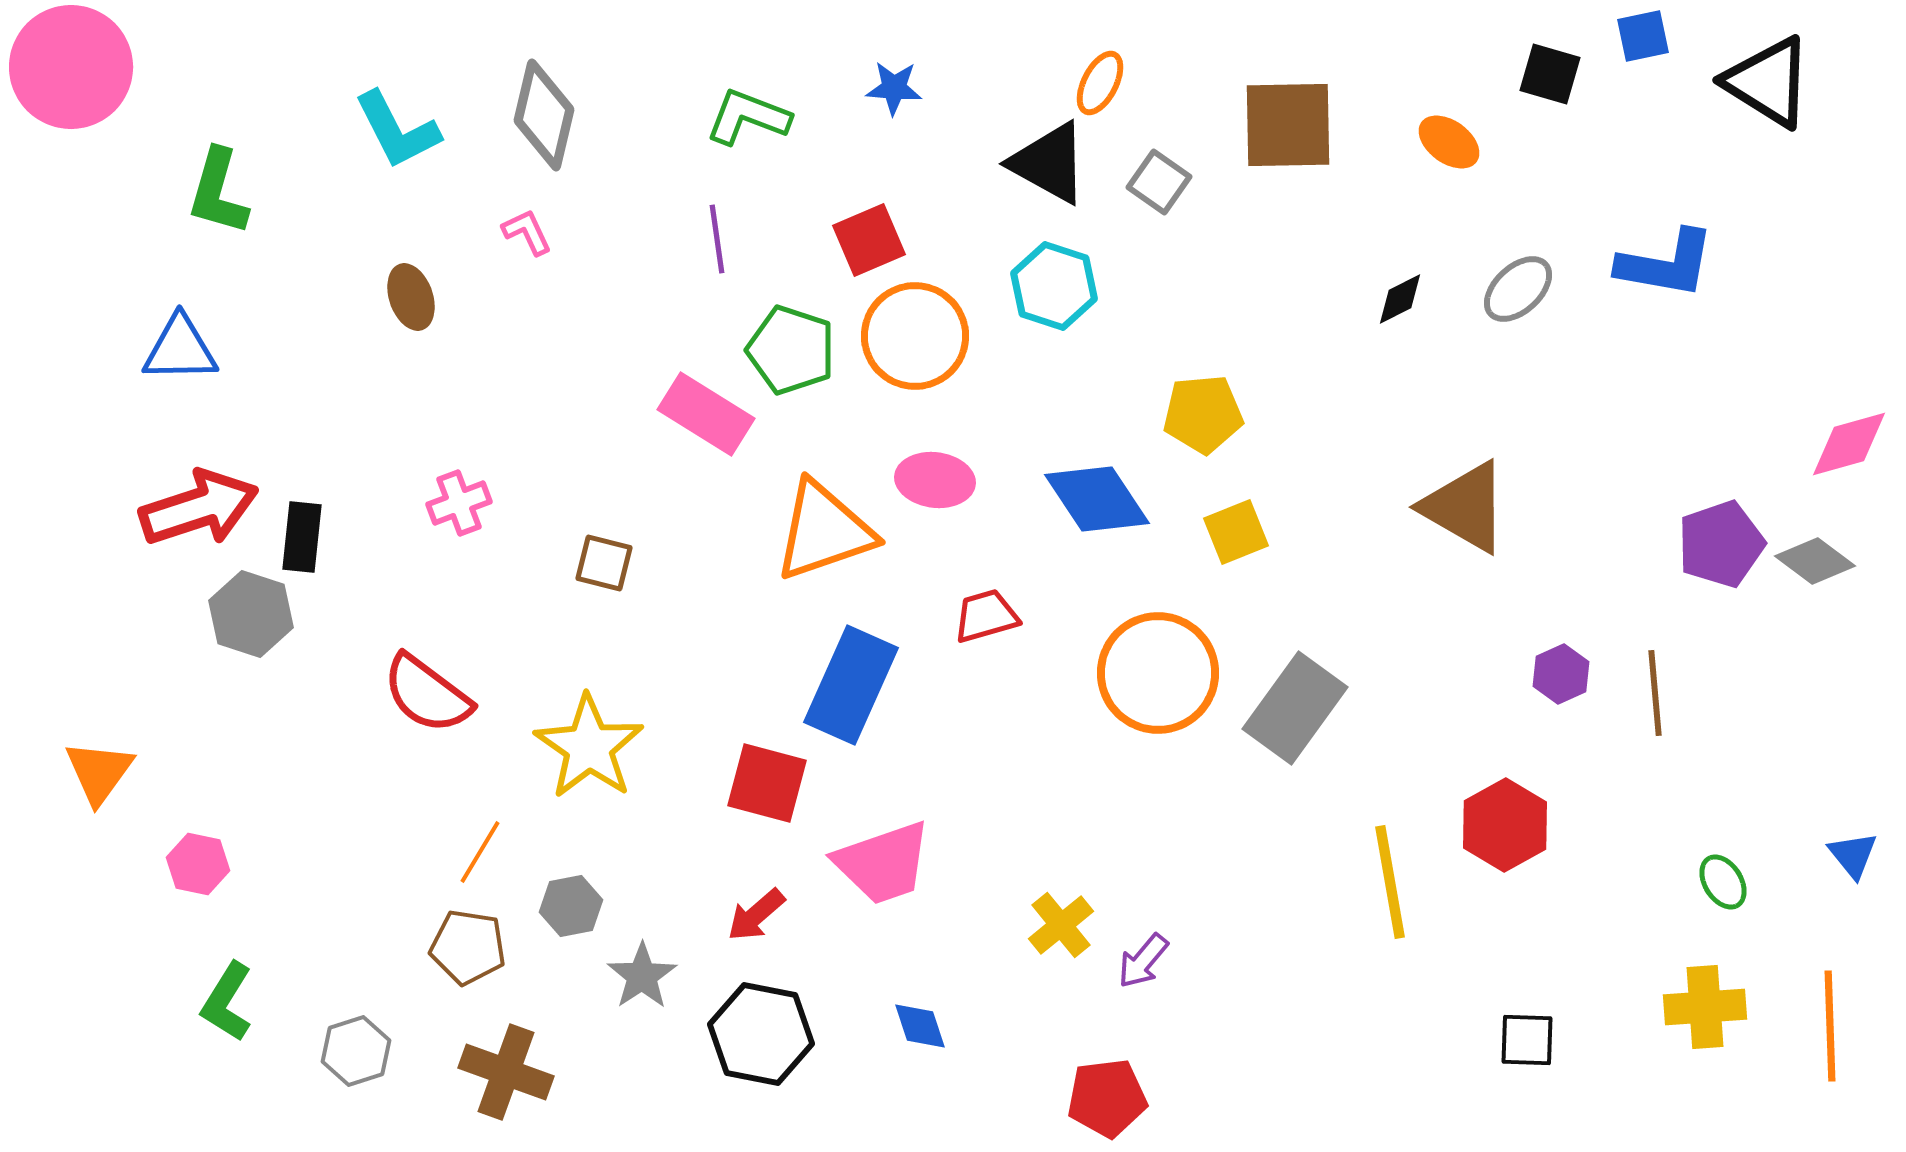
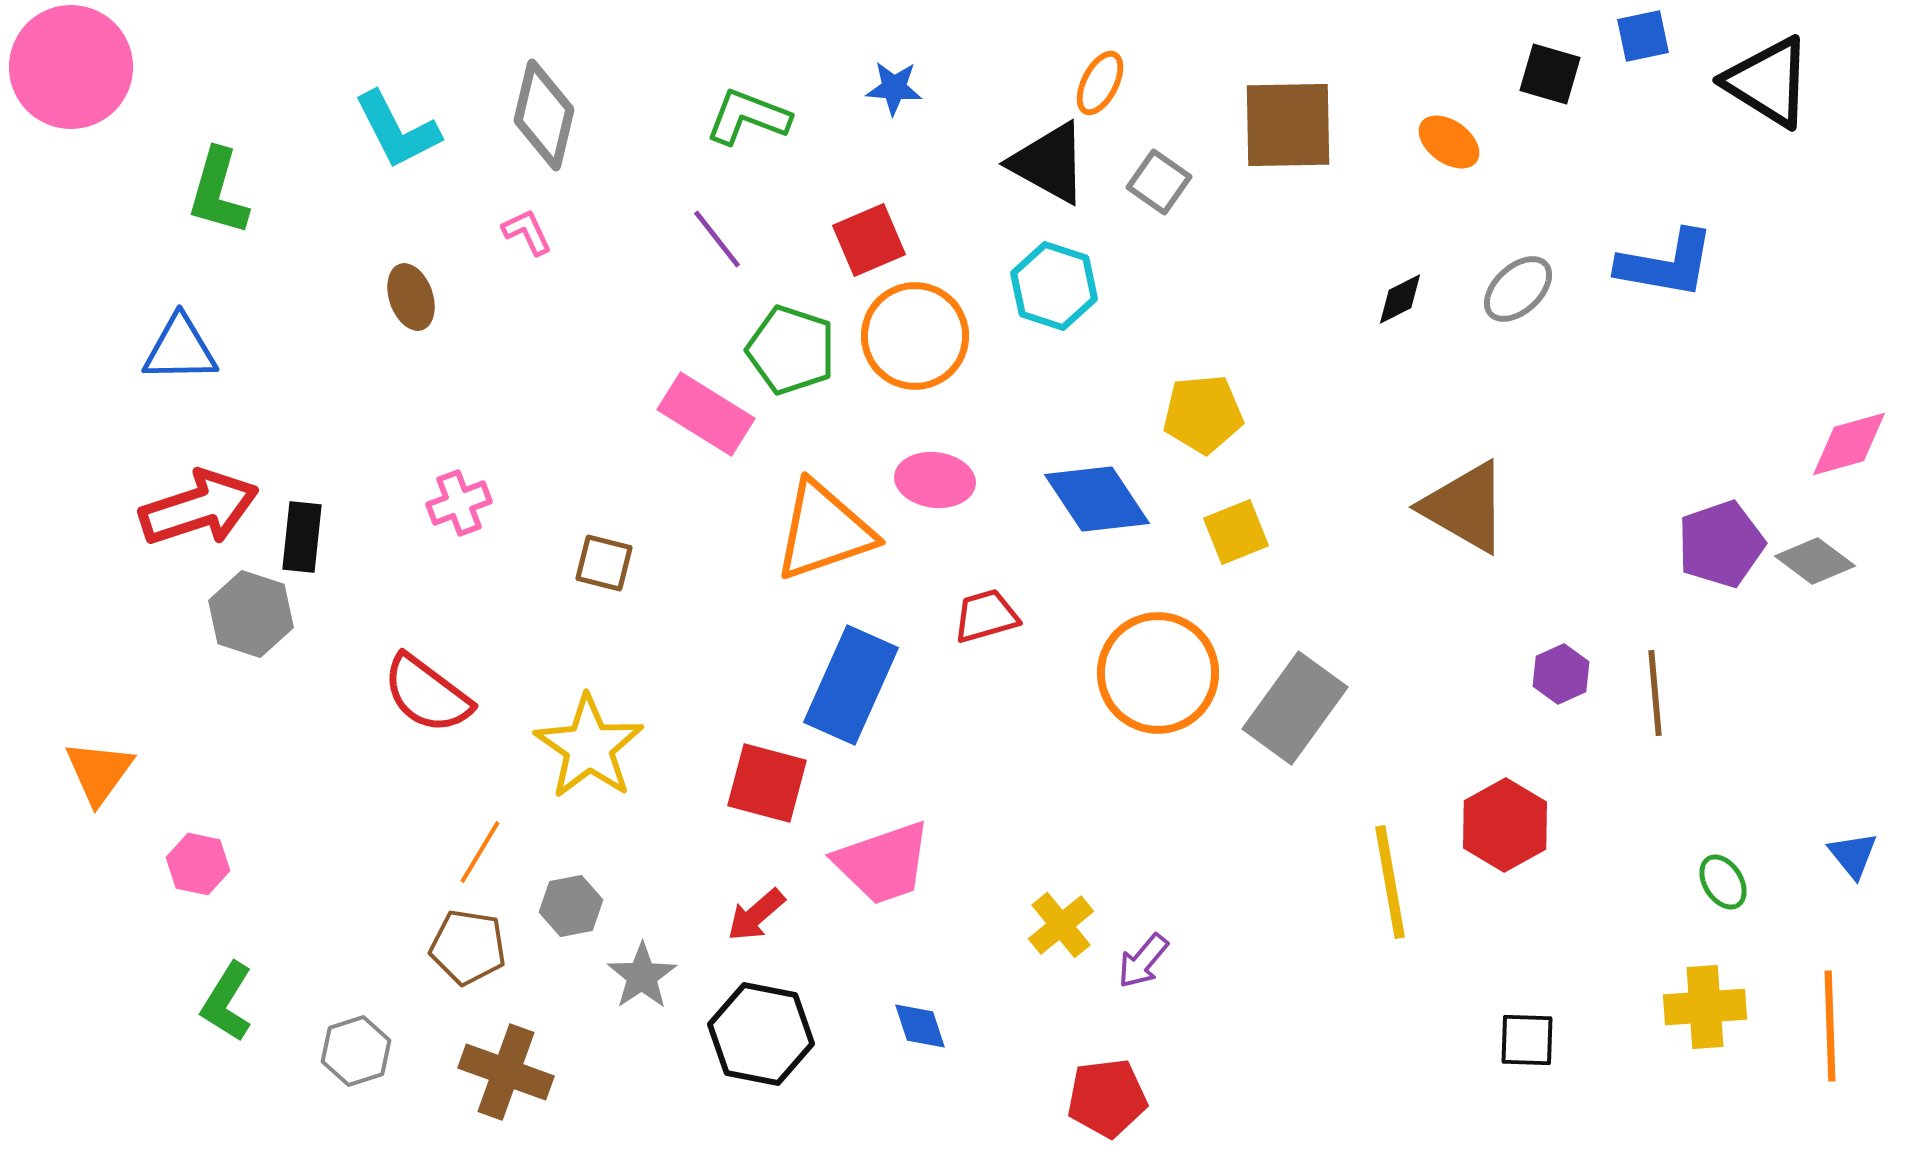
purple line at (717, 239): rotated 30 degrees counterclockwise
